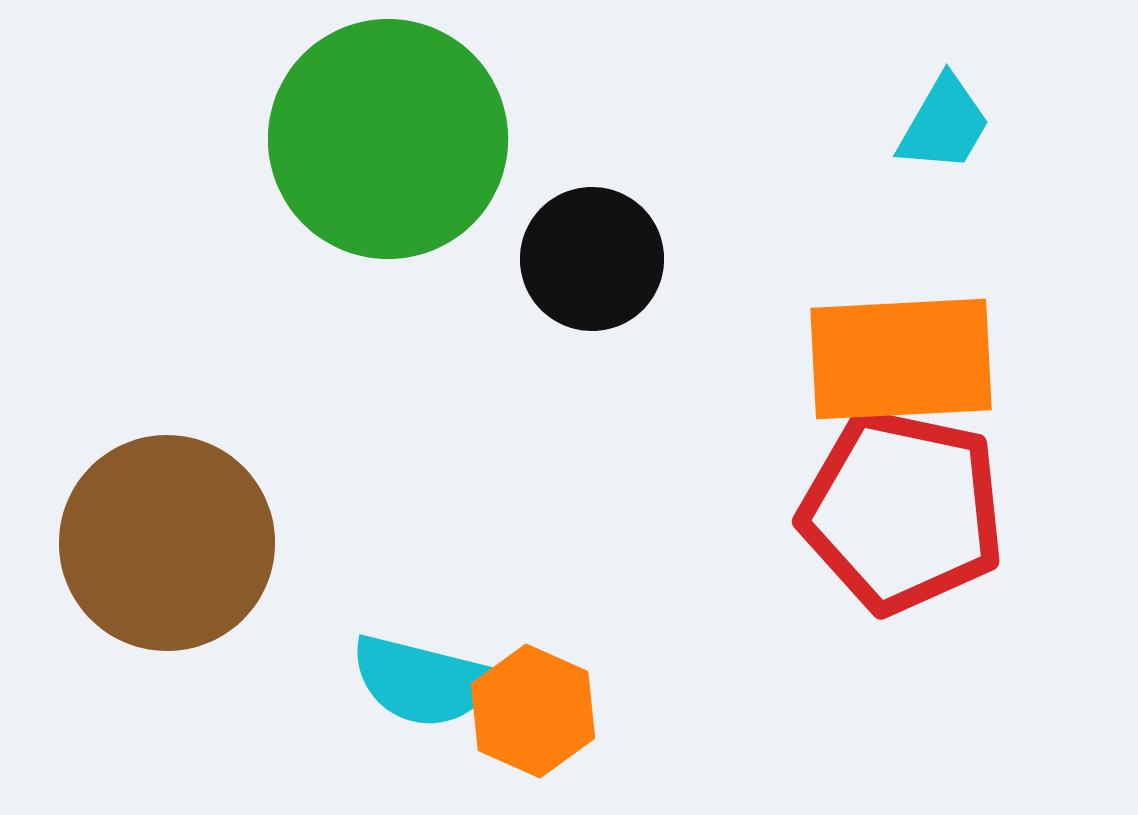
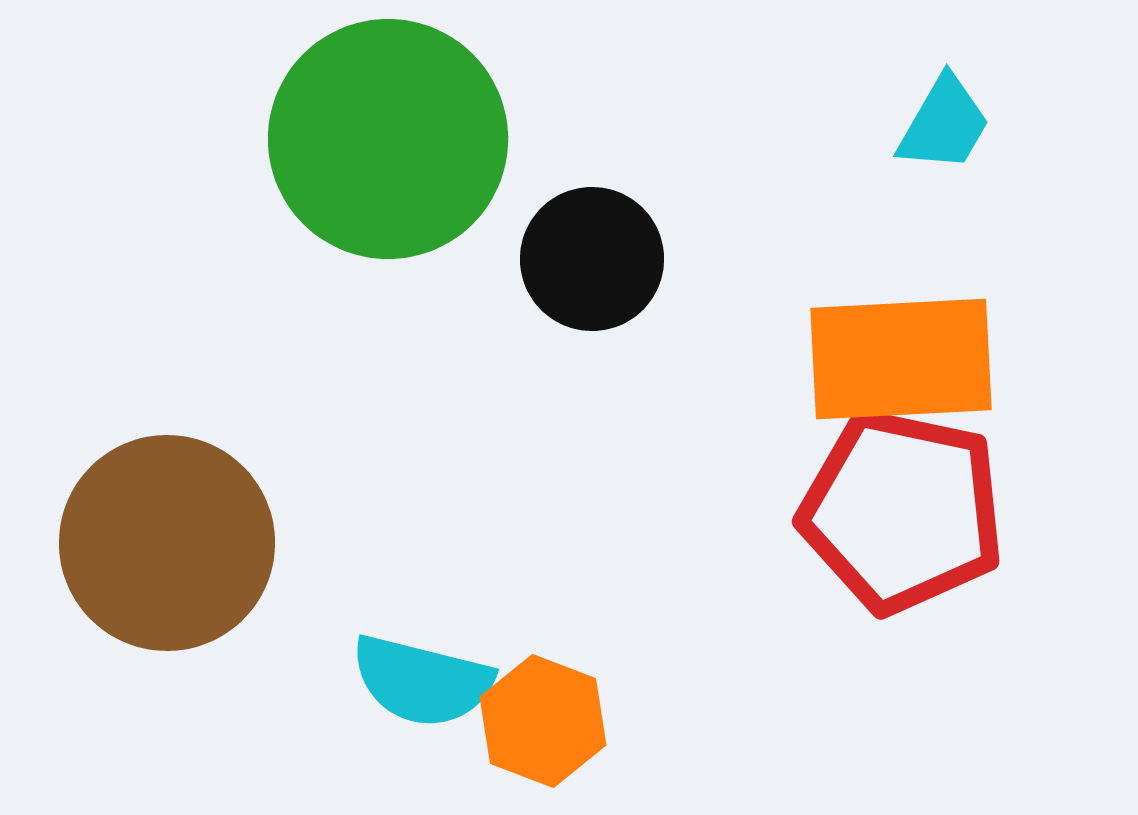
orange hexagon: moved 10 px right, 10 px down; rotated 3 degrees counterclockwise
